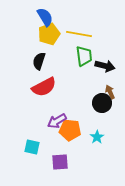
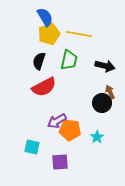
green trapezoid: moved 15 px left, 4 px down; rotated 20 degrees clockwise
